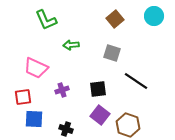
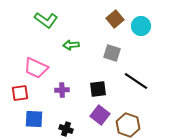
cyan circle: moved 13 px left, 10 px down
green L-shape: rotated 30 degrees counterclockwise
purple cross: rotated 16 degrees clockwise
red square: moved 3 px left, 4 px up
